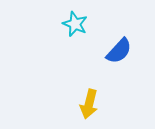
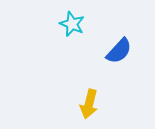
cyan star: moved 3 px left
